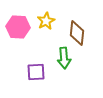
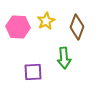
brown diamond: moved 6 px up; rotated 15 degrees clockwise
purple square: moved 3 px left
